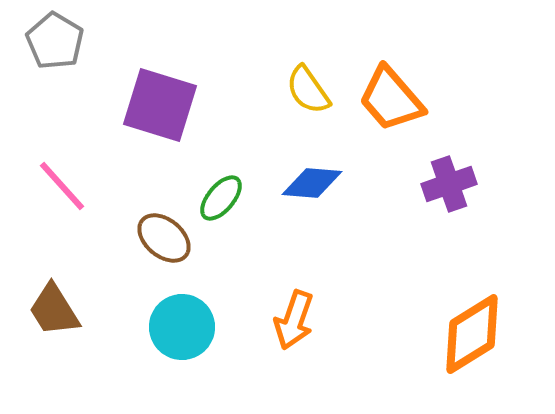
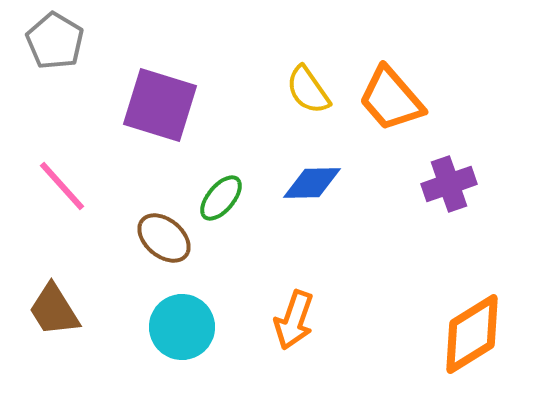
blue diamond: rotated 6 degrees counterclockwise
